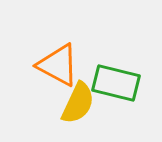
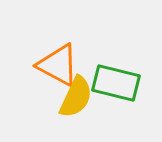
yellow semicircle: moved 2 px left, 6 px up
